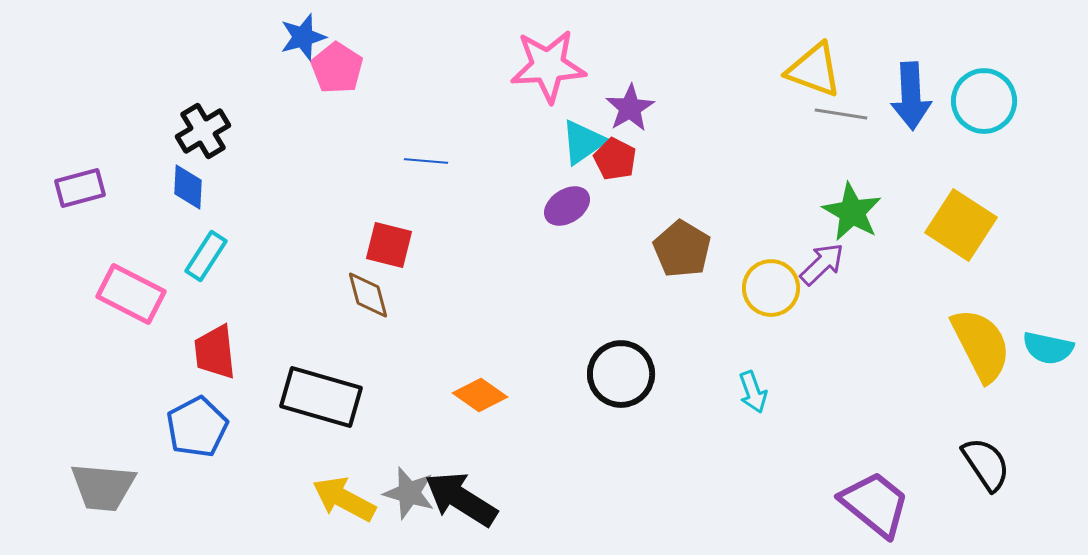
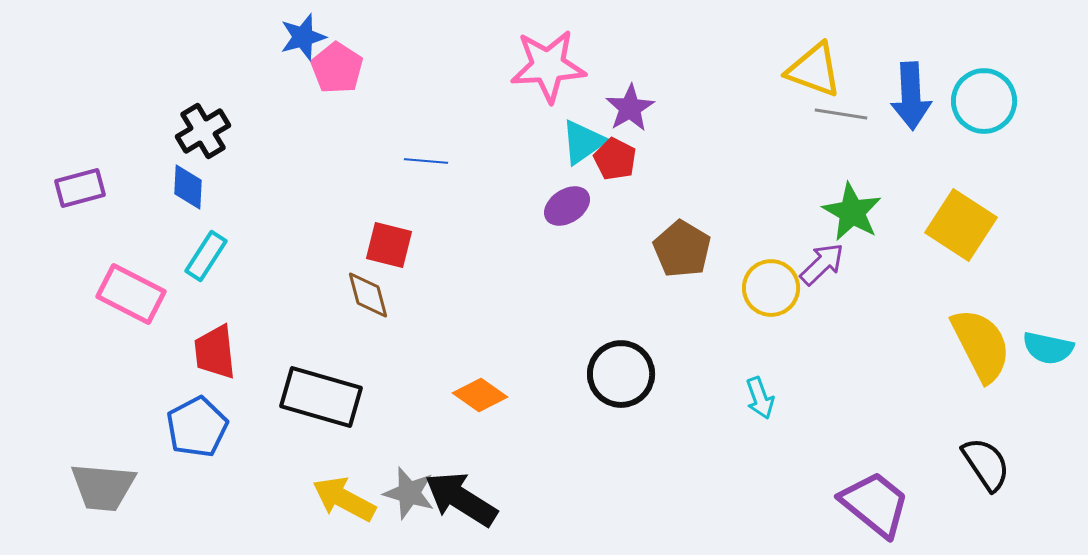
cyan arrow: moved 7 px right, 6 px down
